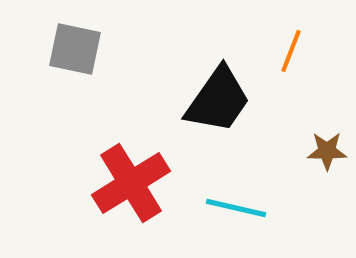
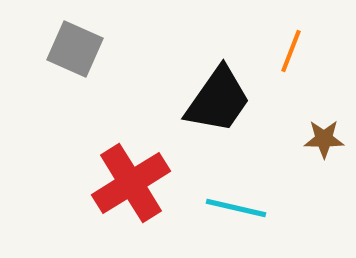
gray square: rotated 12 degrees clockwise
brown star: moved 3 px left, 12 px up
